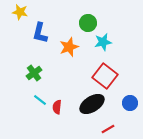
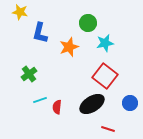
cyan star: moved 2 px right, 1 px down
green cross: moved 5 px left, 1 px down
cyan line: rotated 56 degrees counterclockwise
red line: rotated 48 degrees clockwise
